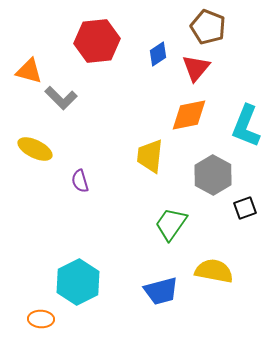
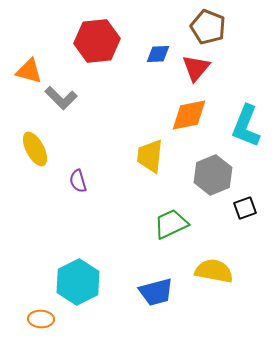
blue diamond: rotated 30 degrees clockwise
yellow ellipse: rotated 36 degrees clockwise
gray hexagon: rotated 9 degrees clockwise
purple semicircle: moved 2 px left
green trapezoid: rotated 30 degrees clockwise
blue trapezoid: moved 5 px left, 1 px down
